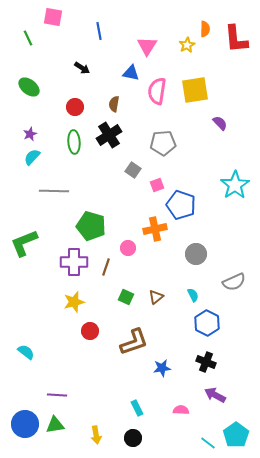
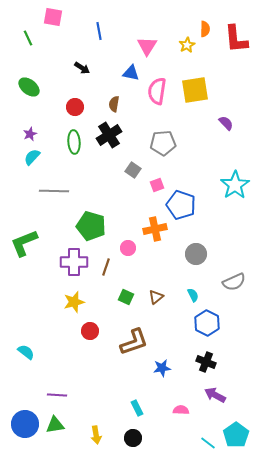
purple semicircle at (220, 123): moved 6 px right
